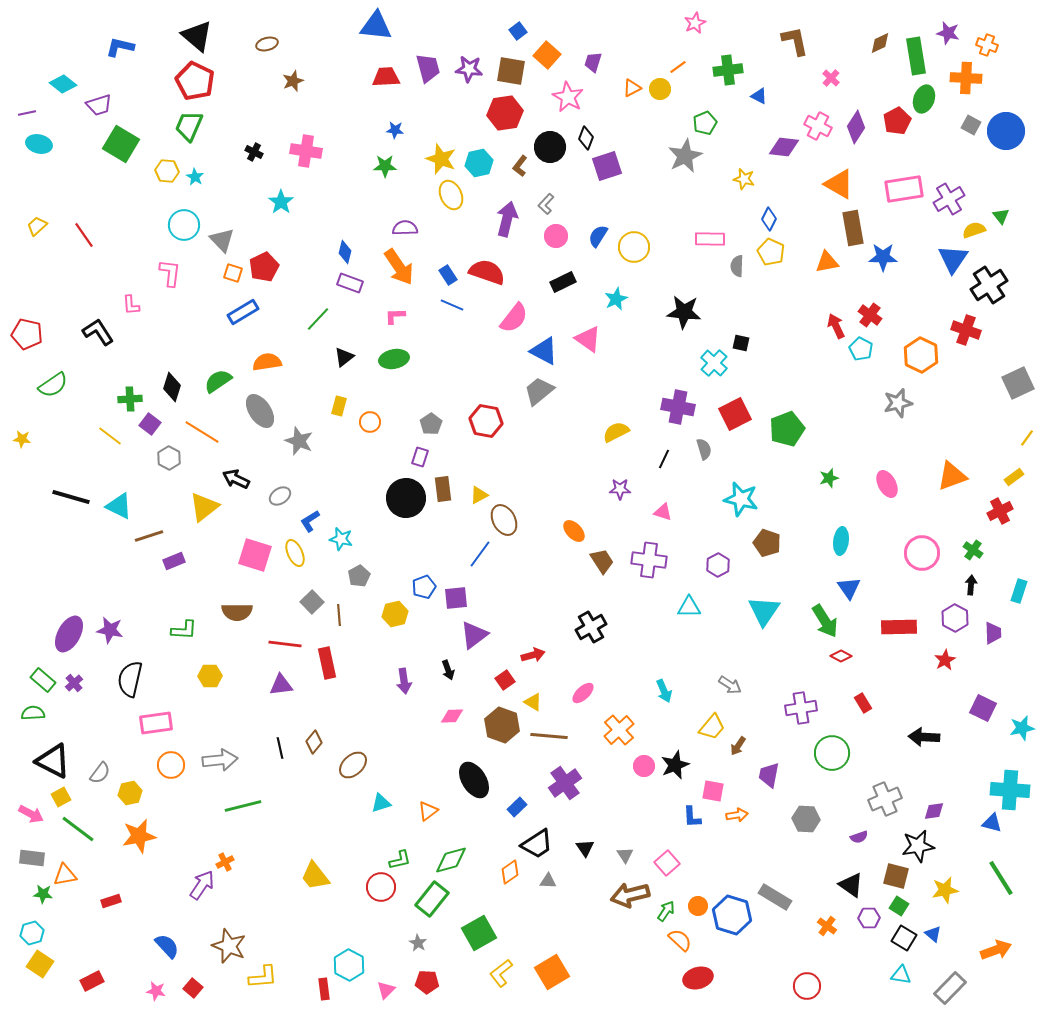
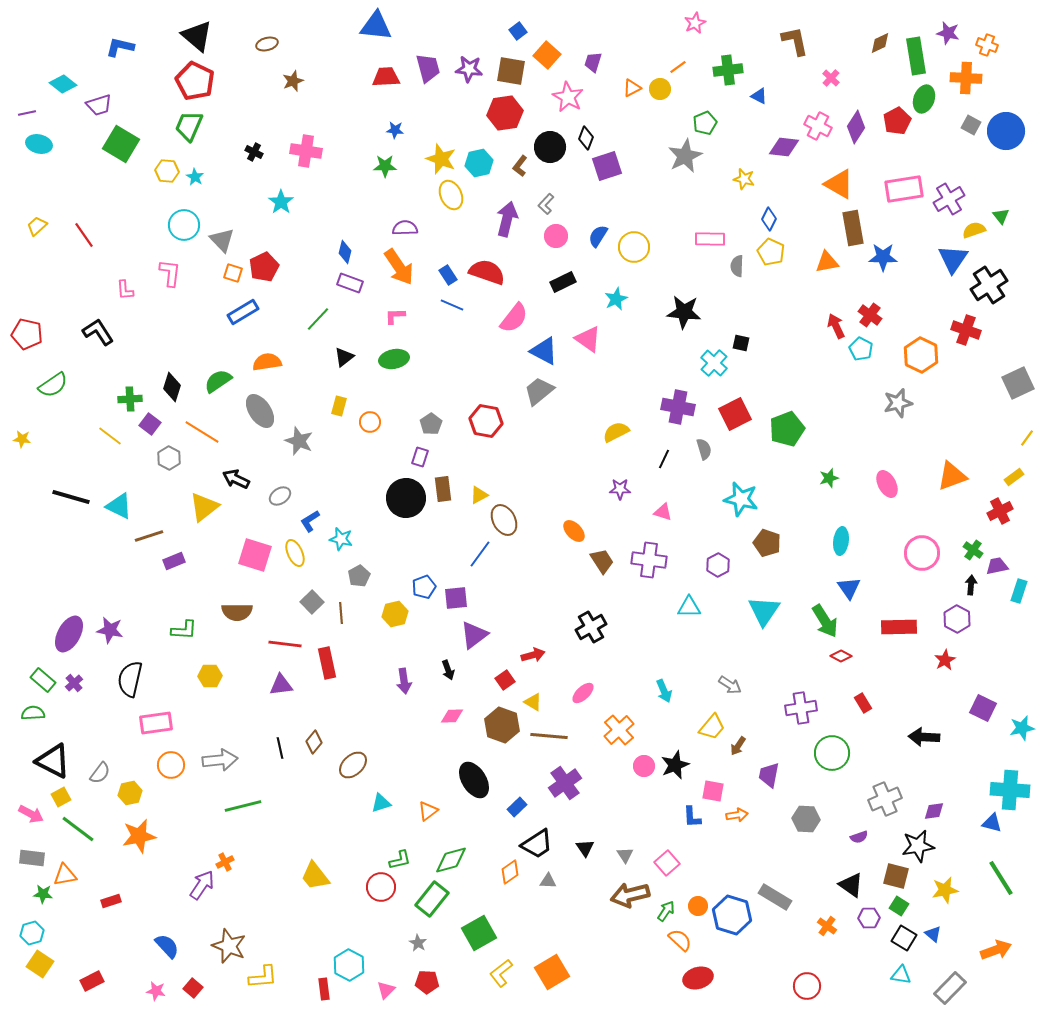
pink L-shape at (131, 305): moved 6 px left, 15 px up
brown line at (339, 615): moved 2 px right, 2 px up
purple hexagon at (955, 618): moved 2 px right, 1 px down
purple trapezoid at (993, 633): moved 4 px right, 67 px up; rotated 100 degrees counterclockwise
